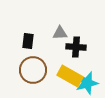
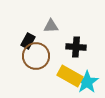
gray triangle: moved 9 px left, 7 px up
black rectangle: rotated 21 degrees clockwise
brown circle: moved 3 px right, 14 px up
cyan star: moved 1 px up; rotated 20 degrees counterclockwise
